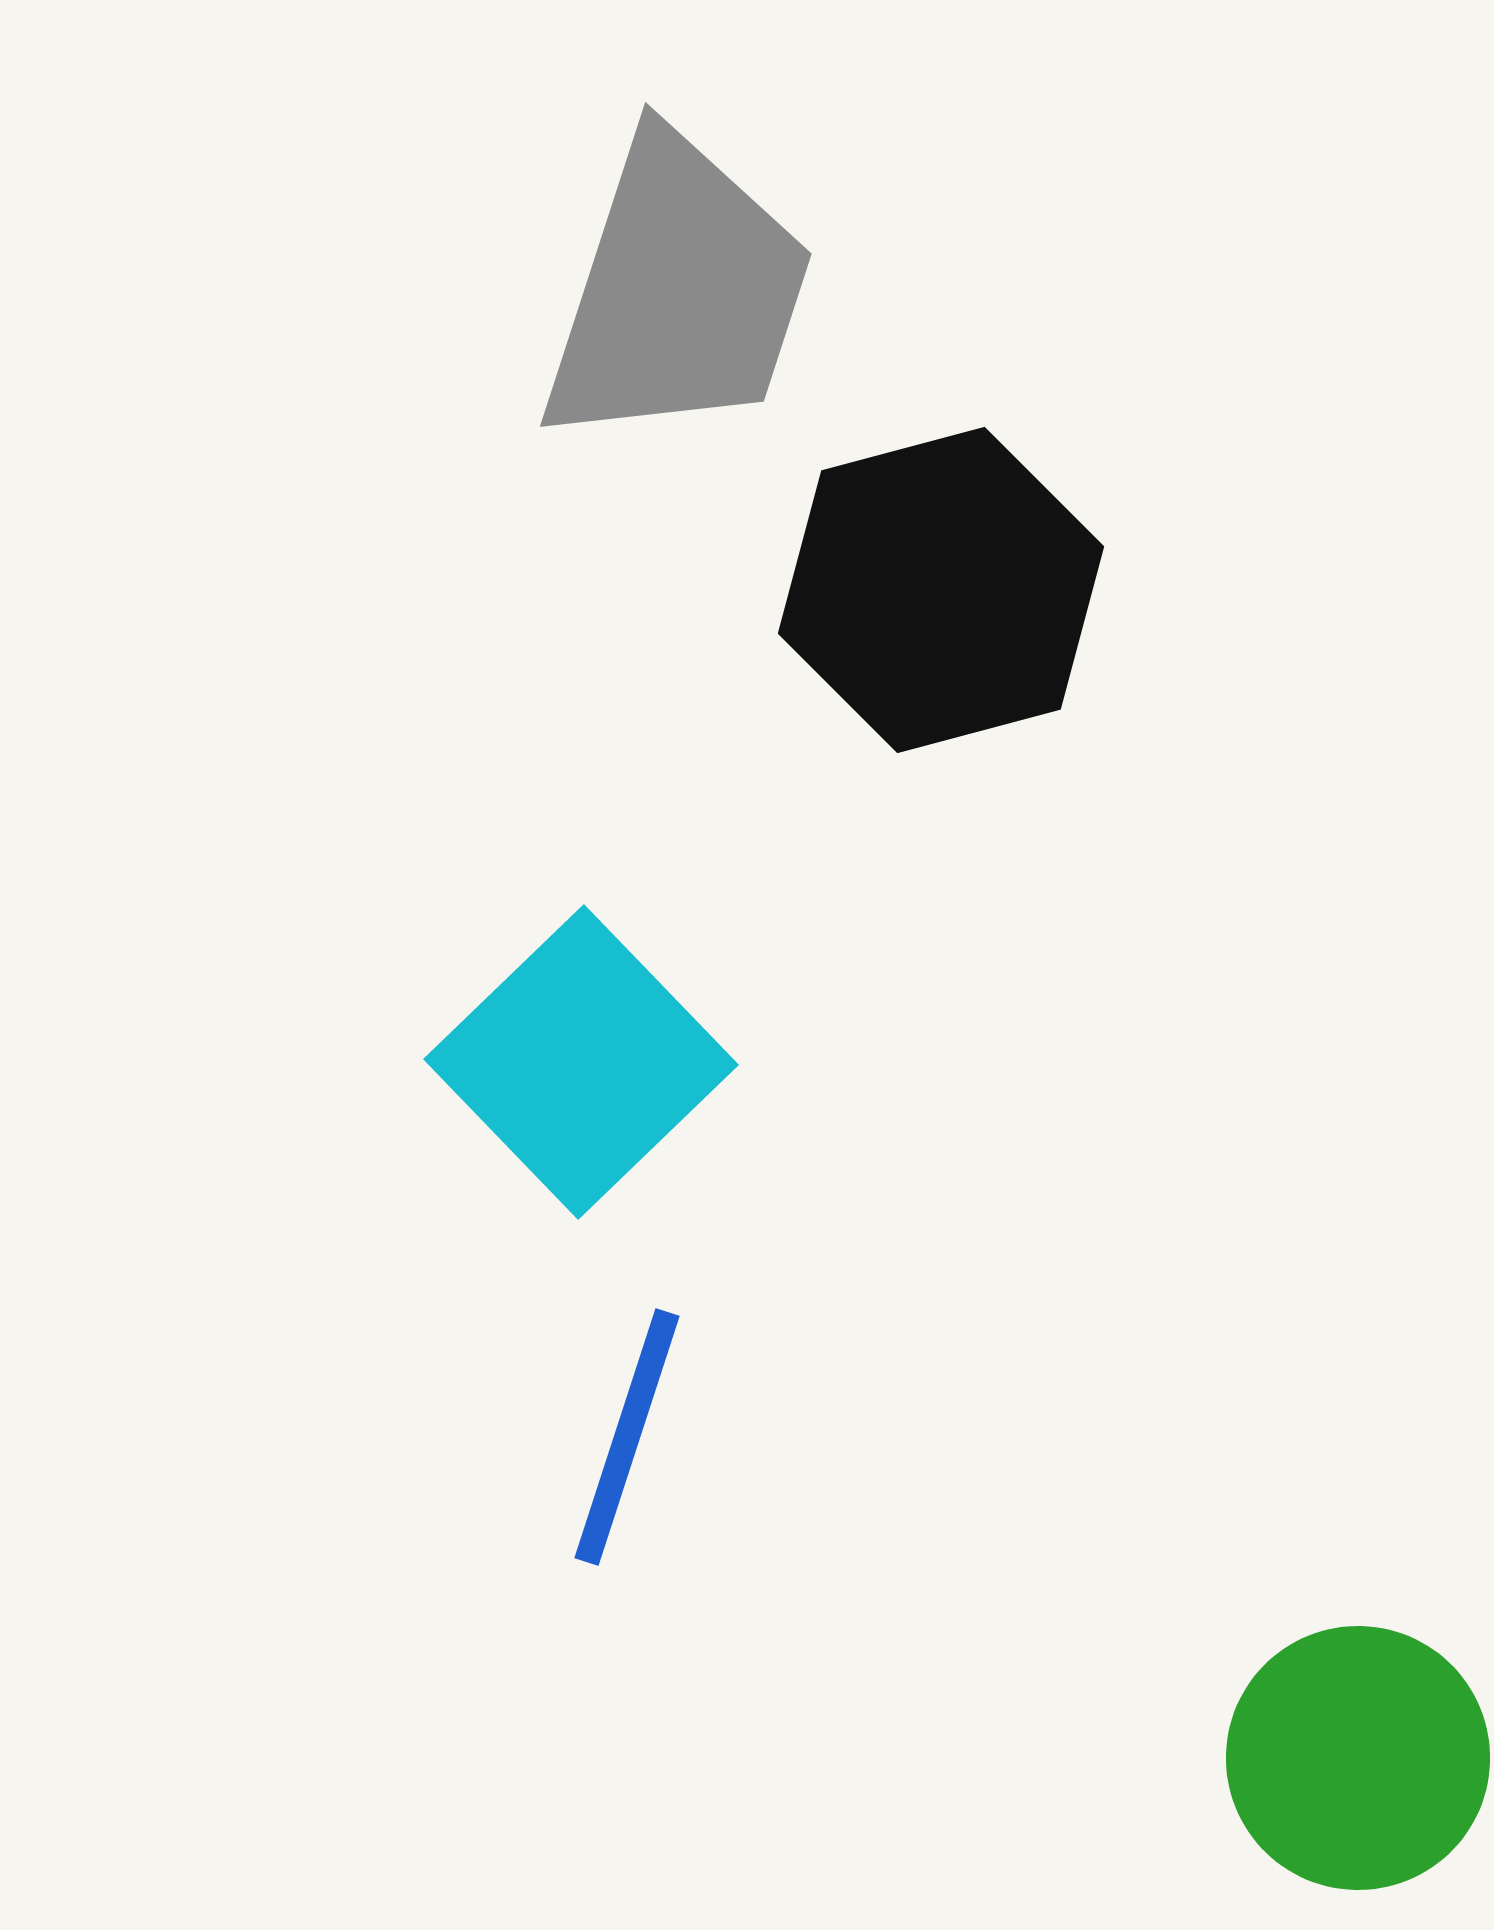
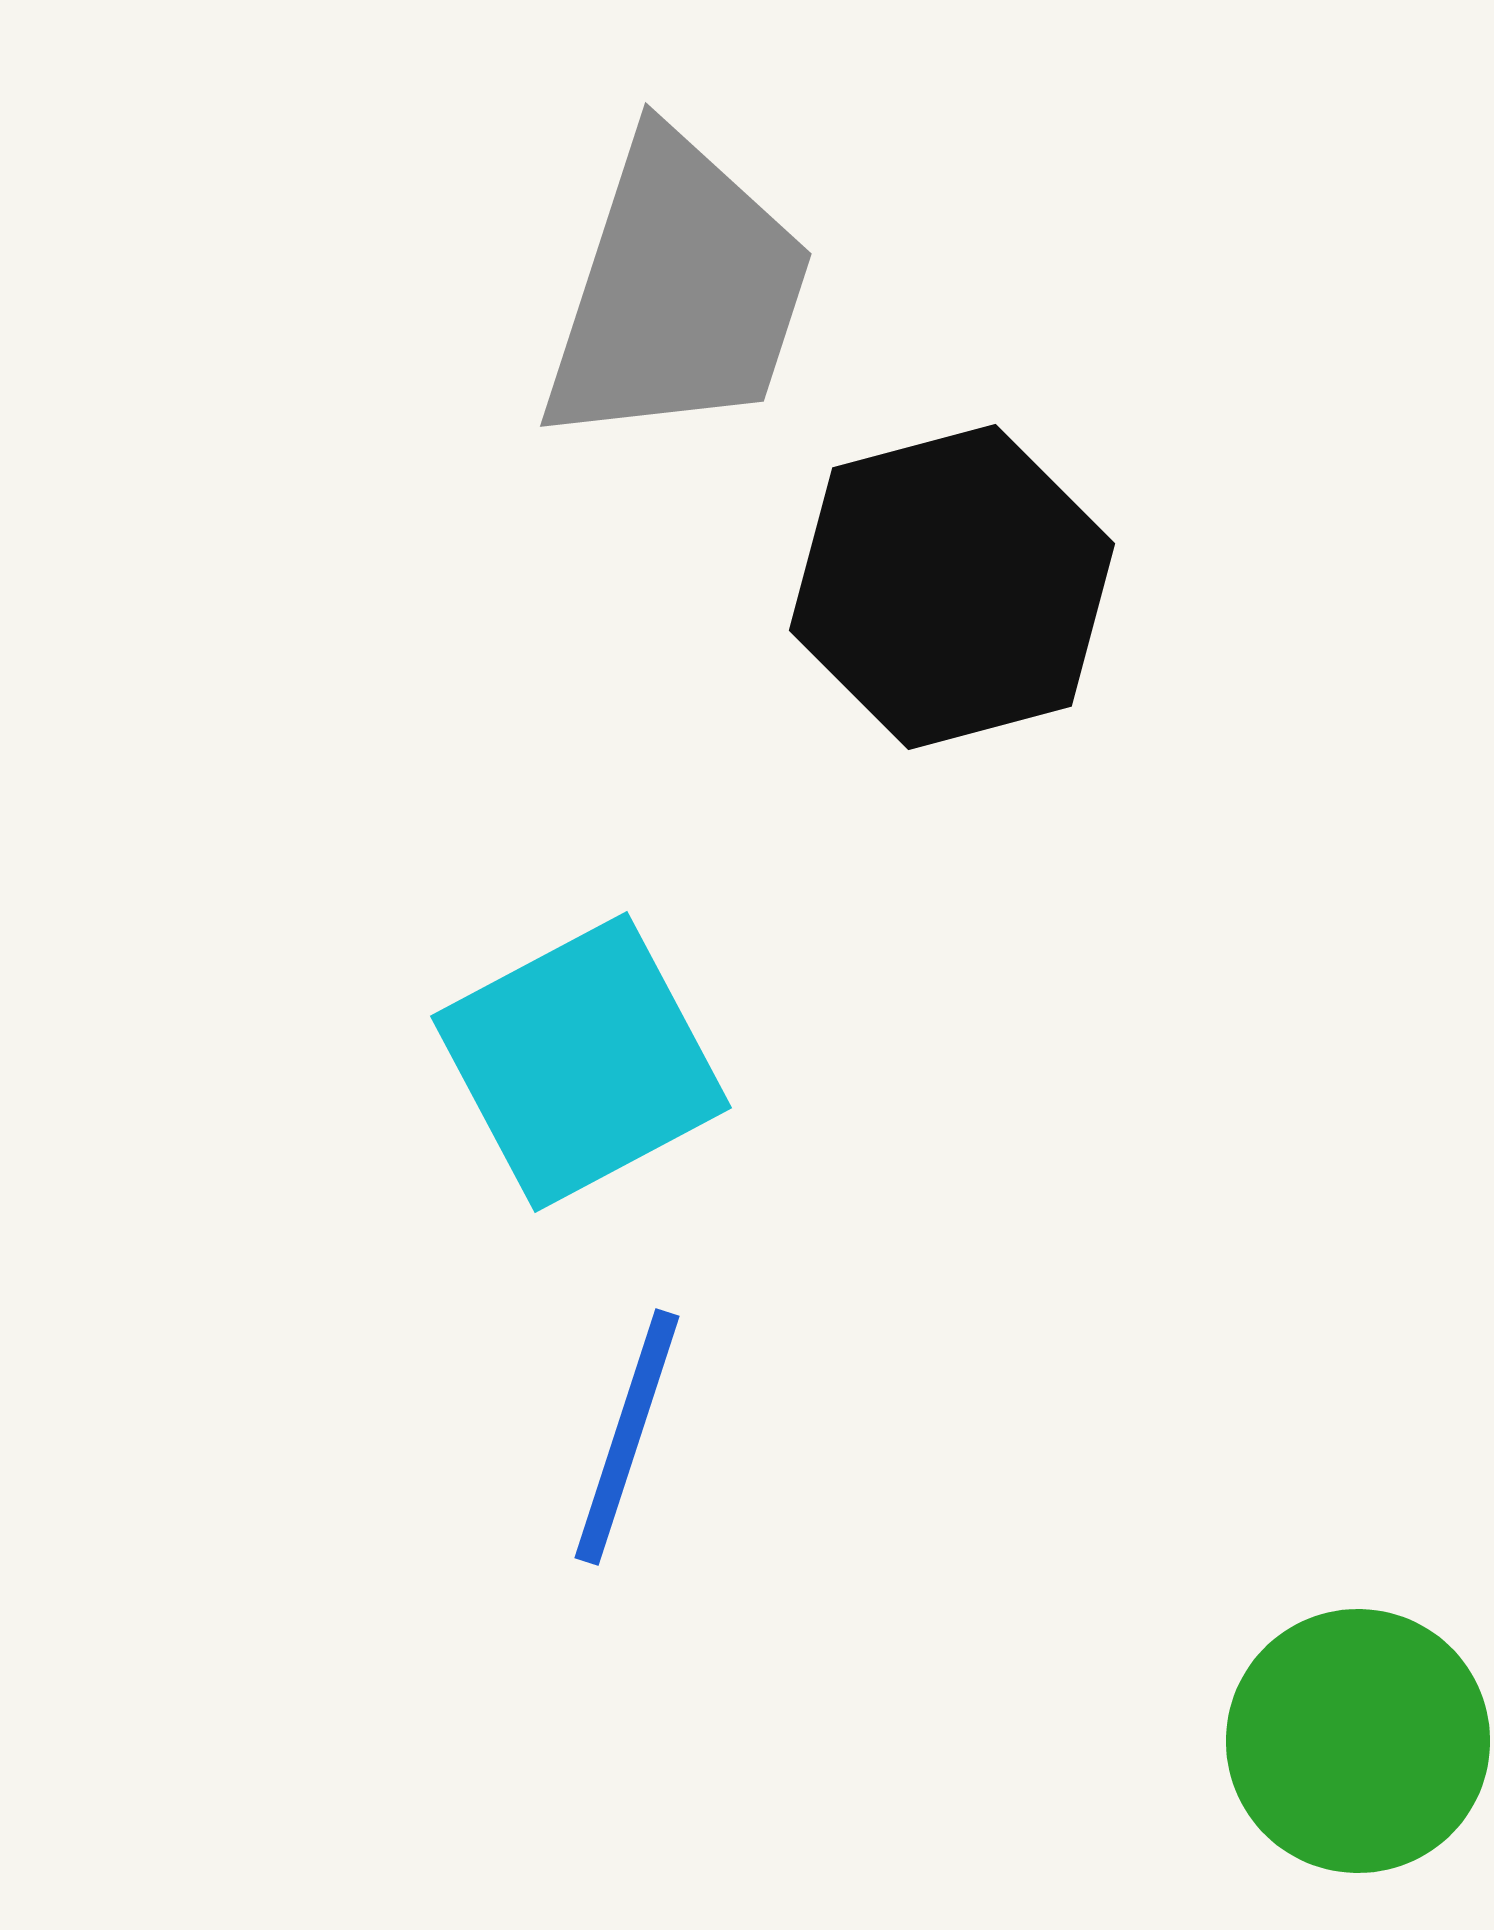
black hexagon: moved 11 px right, 3 px up
cyan square: rotated 16 degrees clockwise
green circle: moved 17 px up
